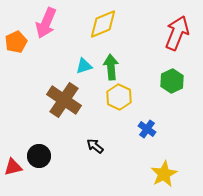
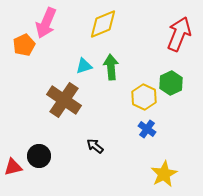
red arrow: moved 2 px right, 1 px down
orange pentagon: moved 8 px right, 3 px down
green hexagon: moved 1 px left, 2 px down
yellow hexagon: moved 25 px right
